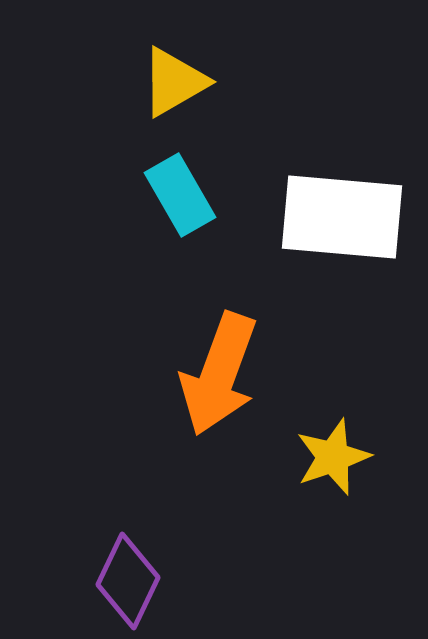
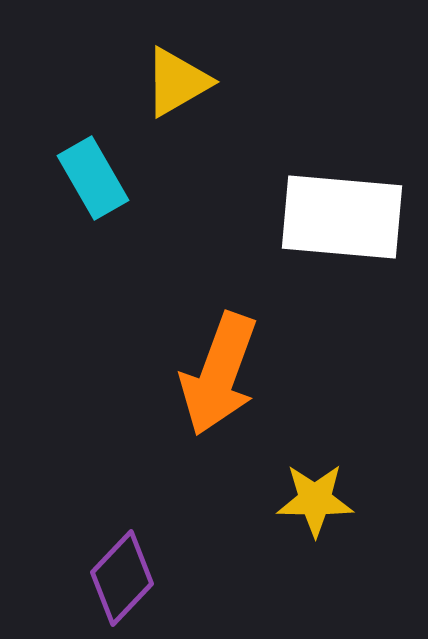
yellow triangle: moved 3 px right
cyan rectangle: moved 87 px left, 17 px up
yellow star: moved 18 px left, 43 px down; rotated 20 degrees clockwise
purple diamond: moved 6 px left, 3 px up; rotated 18 degrees clockwise
